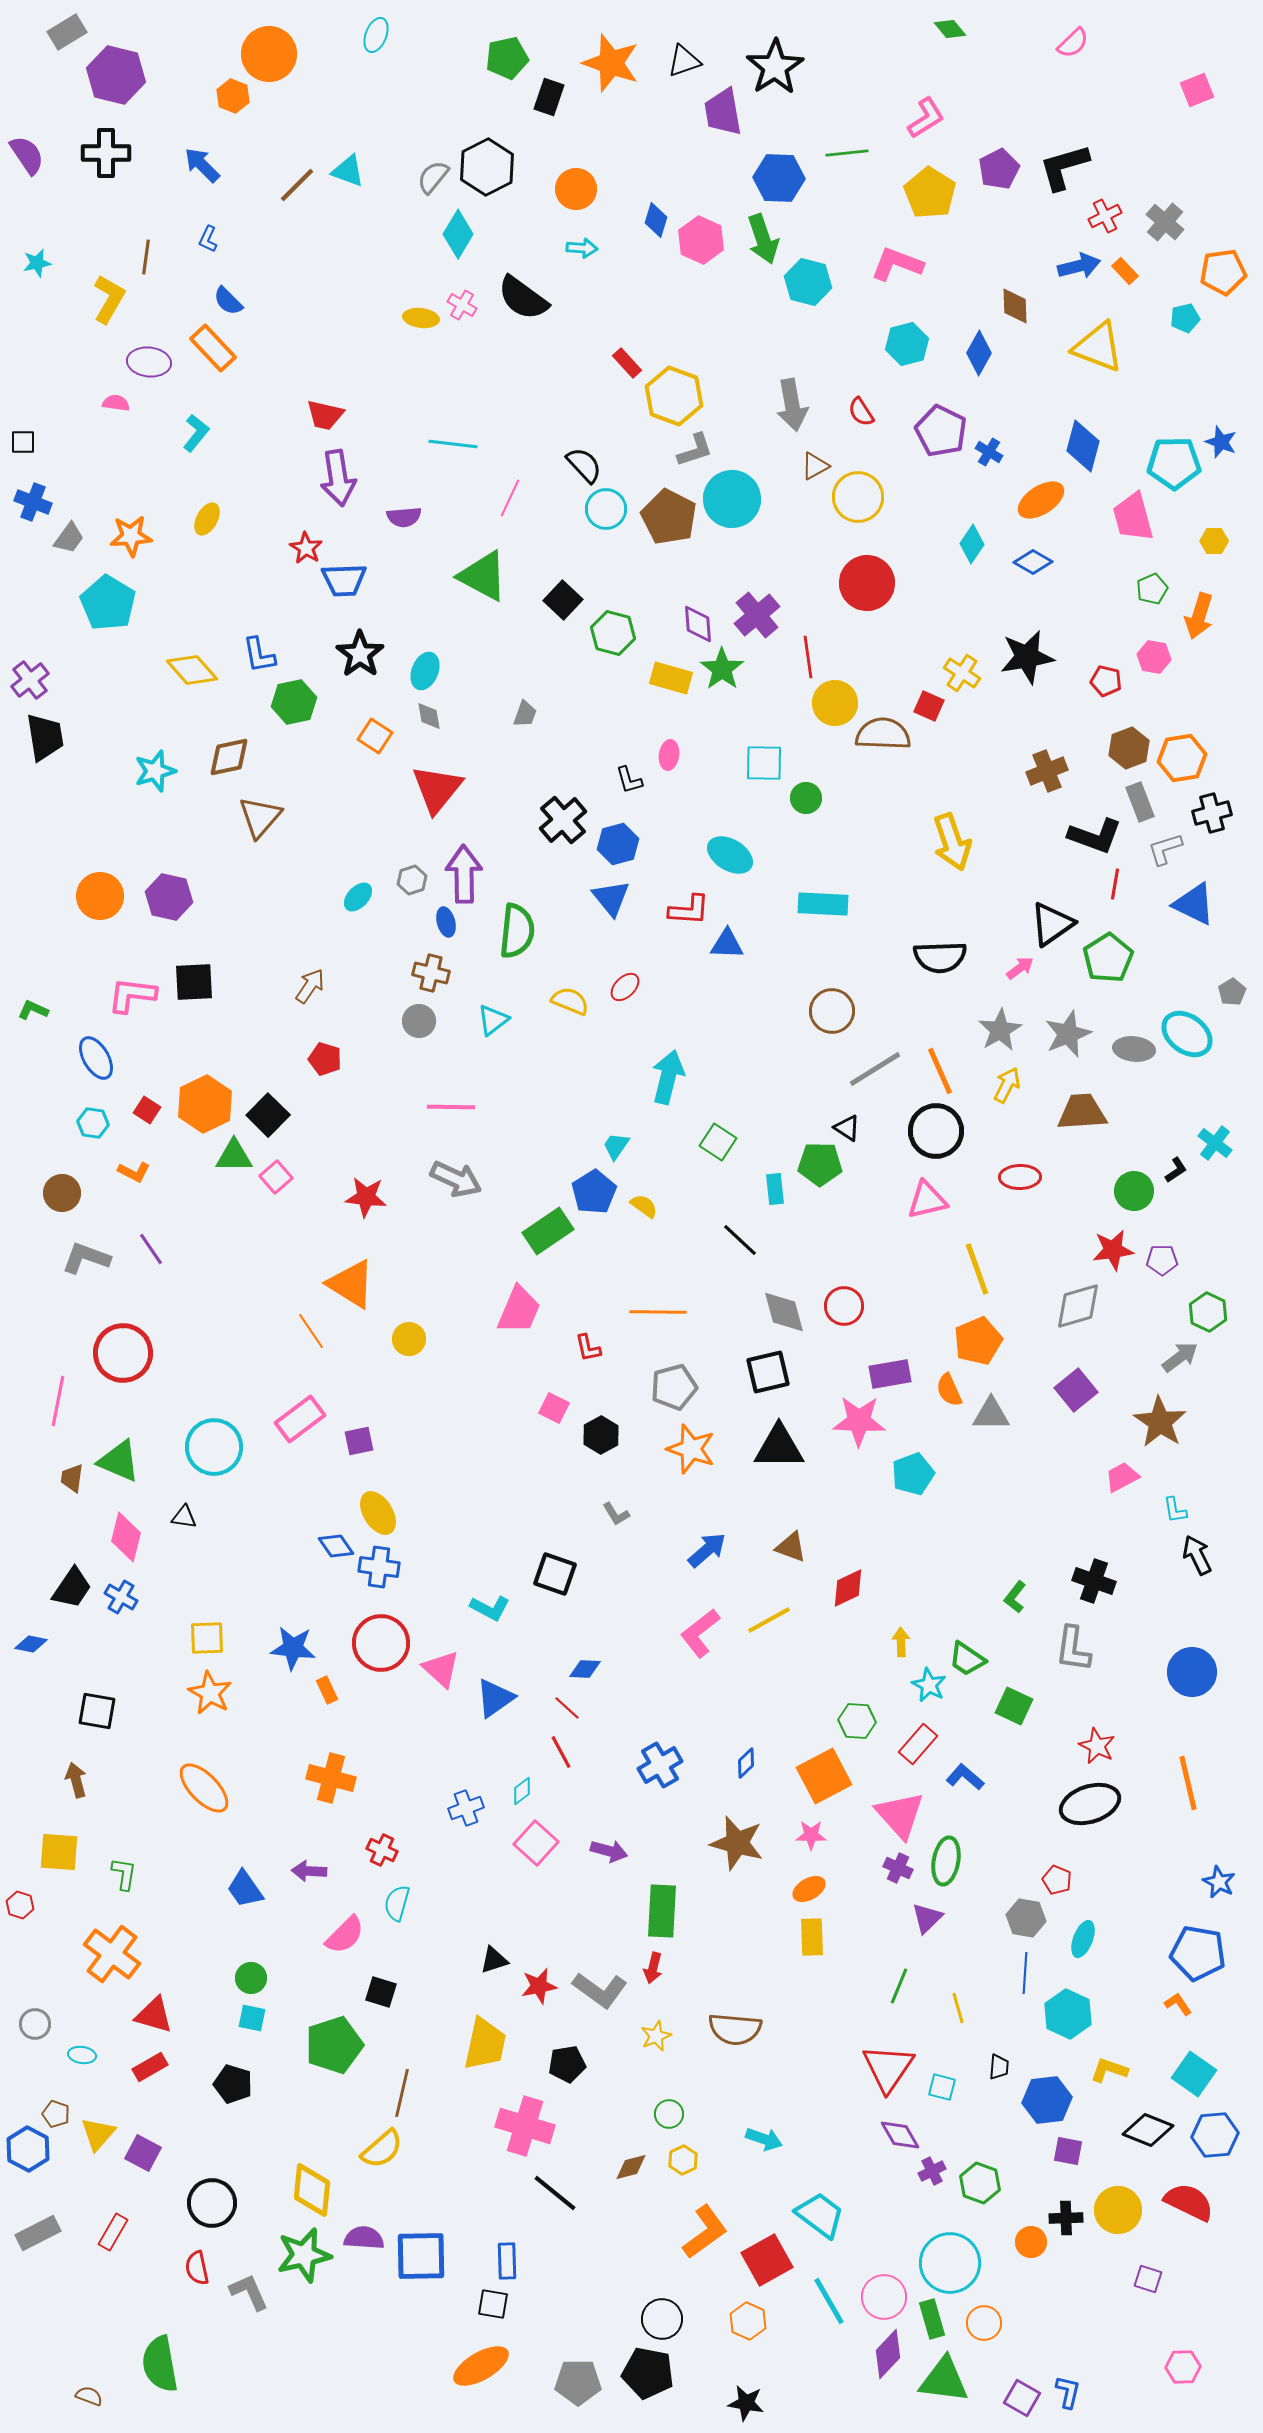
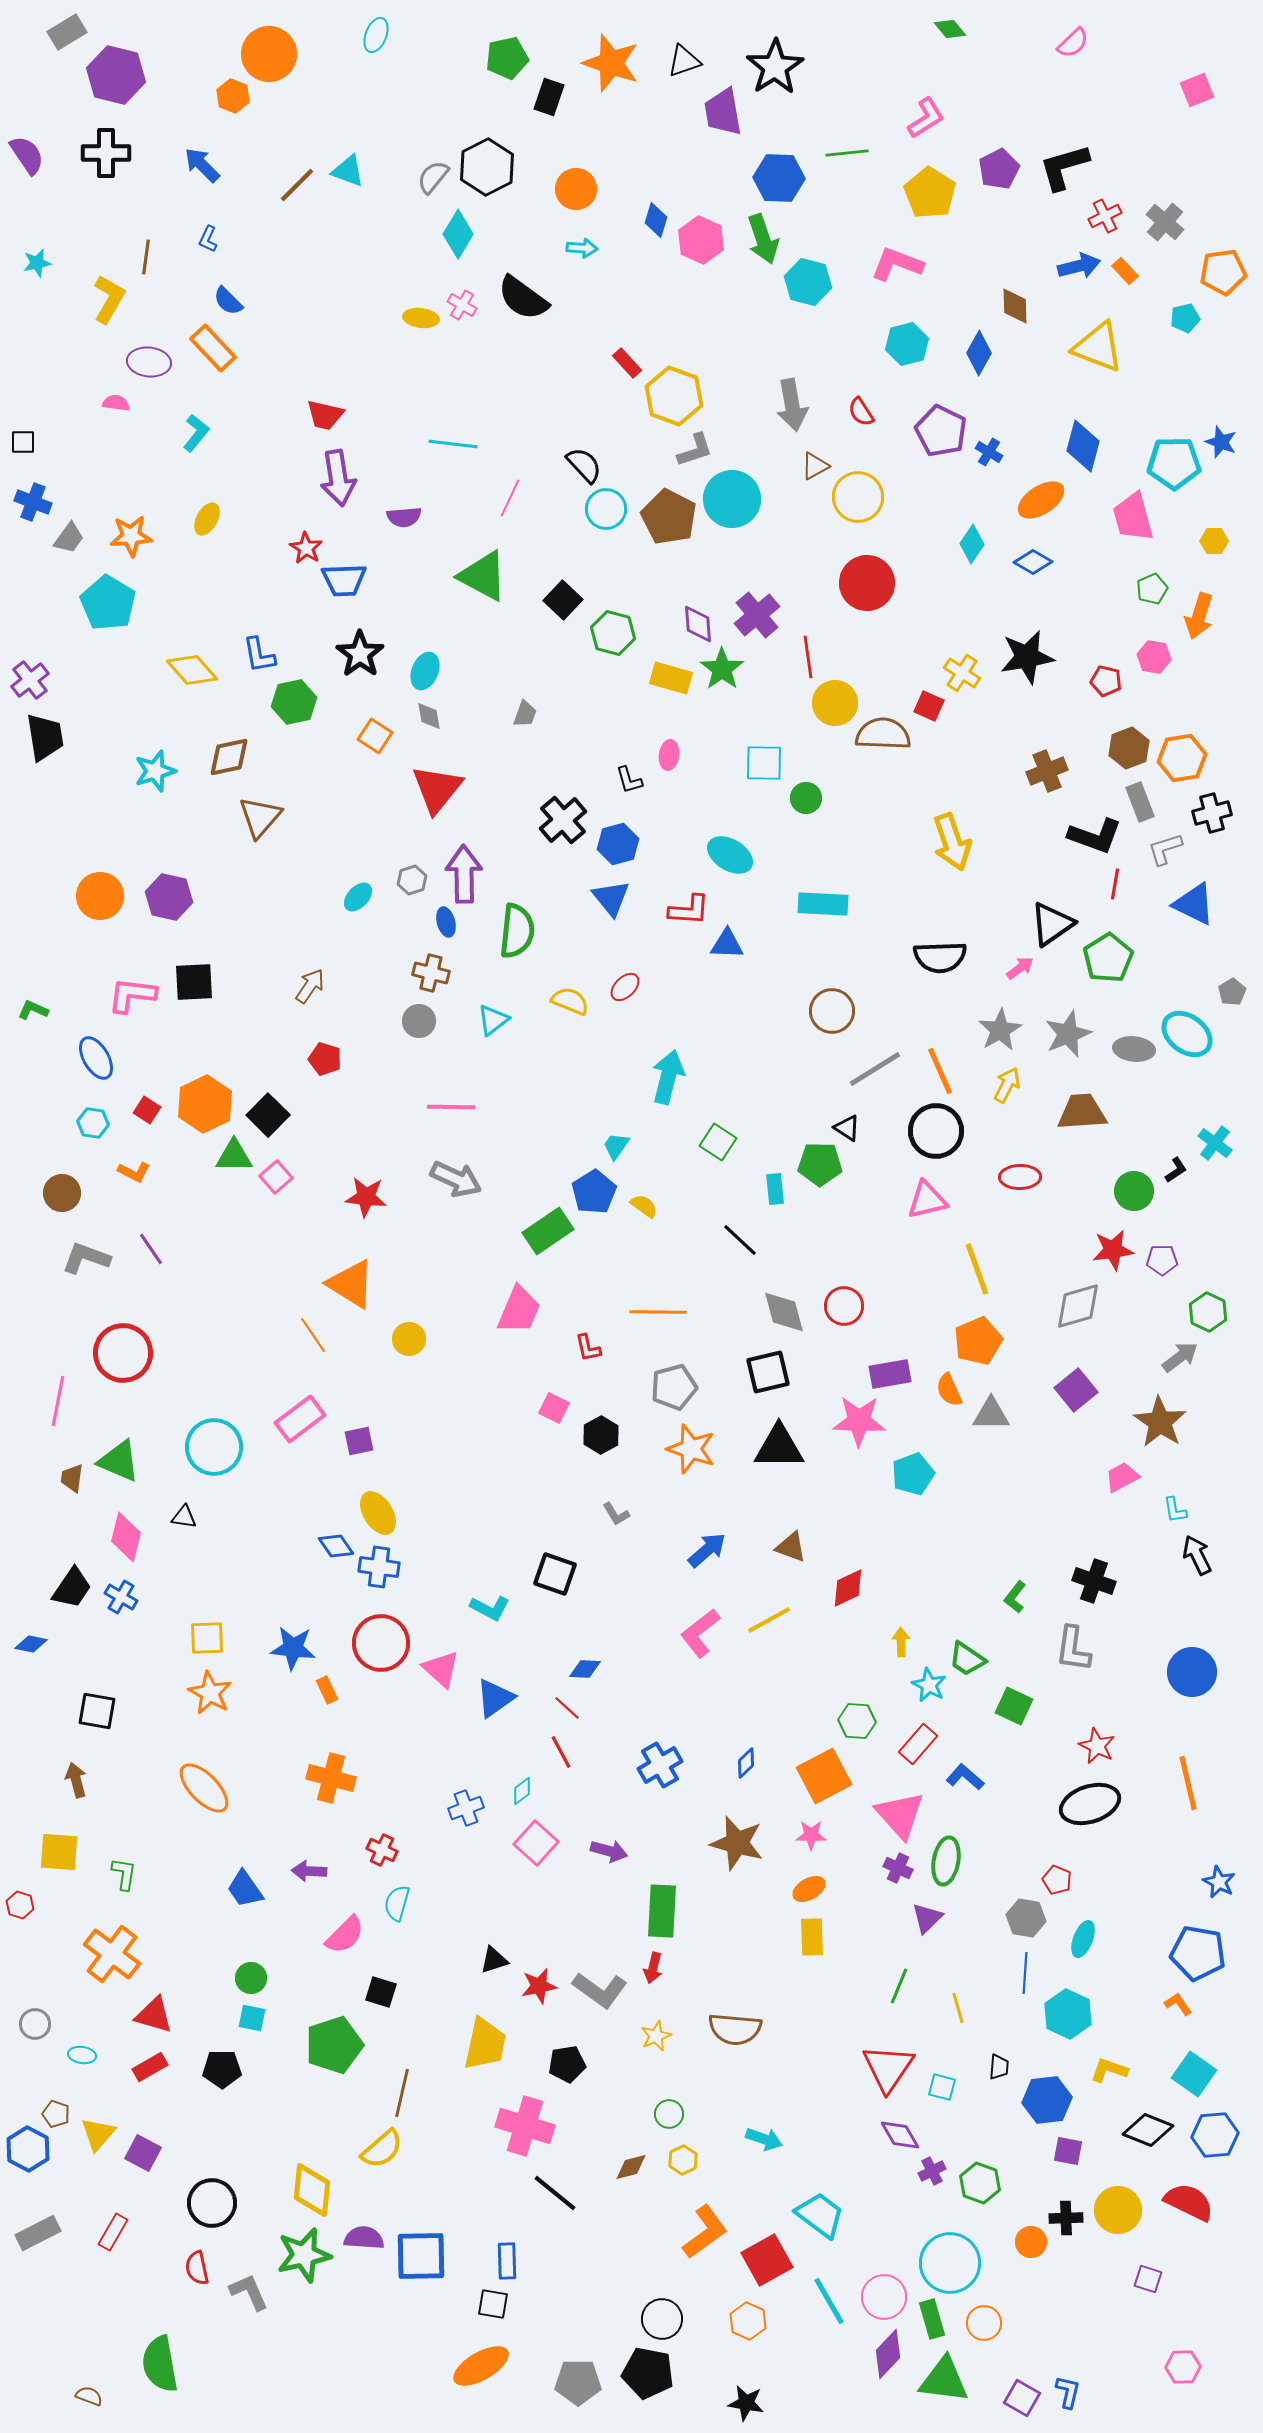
orange line at (311, 1331): moved 2 px right, 4 px down
black pentagon at (233, 2084): moved 11 px left, 15 px up; rotated 18 degrees counterclockwise
